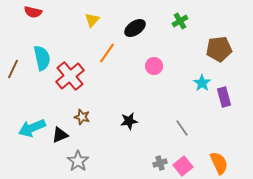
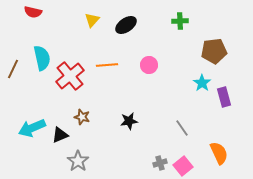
green cross: rotated 28 degrees clockwise
black ellipse: moved 9 px left, 3 px up
brown pentagon: moved 5 px left, 2 px down
orange line: moved 12 px down; rotated 50 degrees clockwise
pink circle: moved 5 px left, 1 px up
orange semicircle: moved 10 px up
